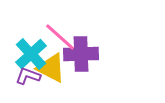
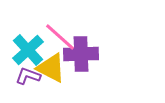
cyan cross: moved 3 px left, 4 px up
